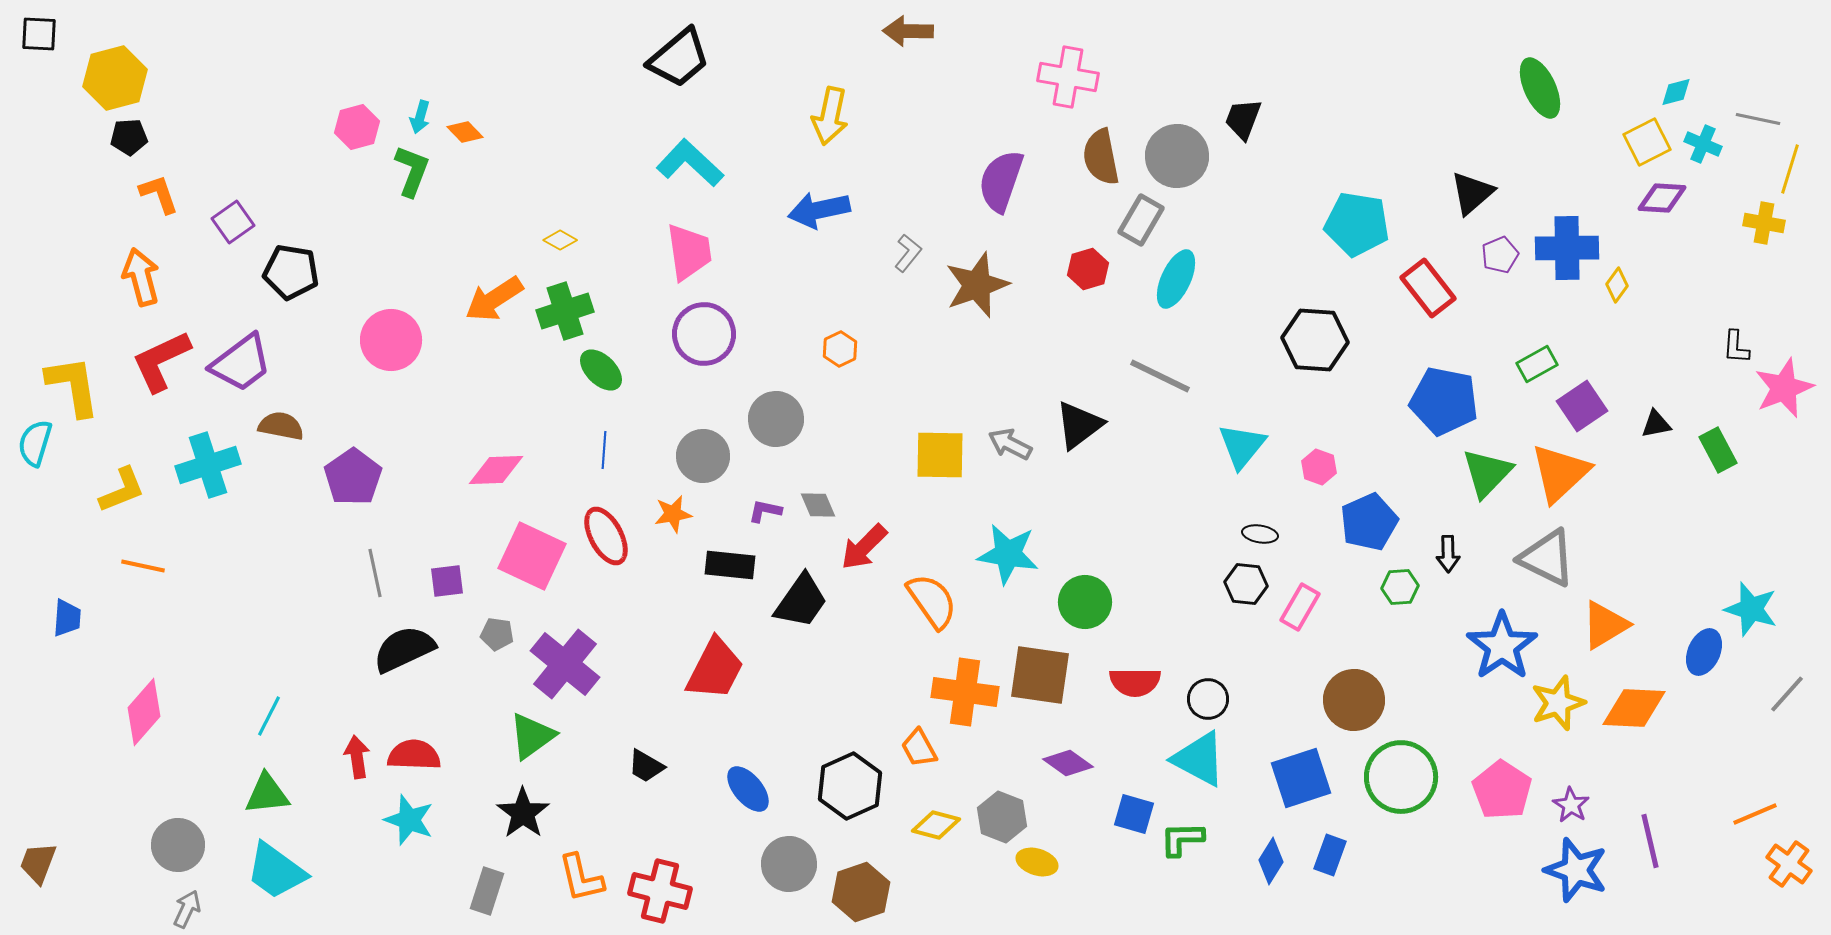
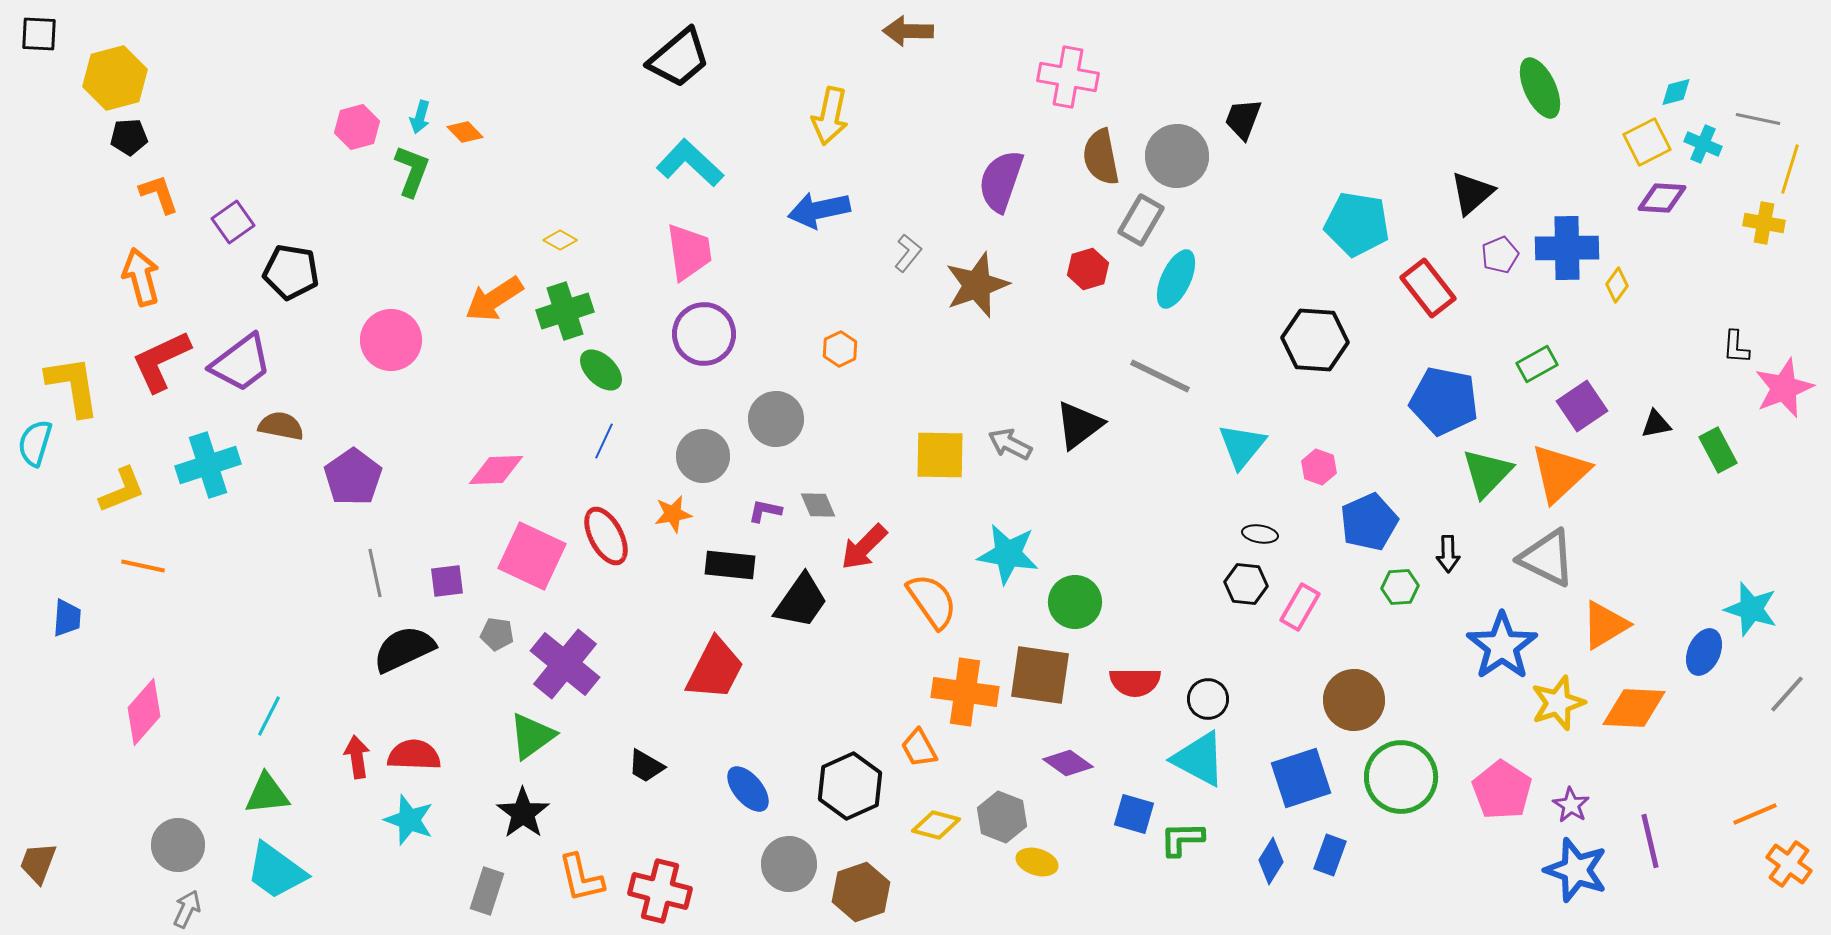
blue line at (604, 450): moved 9 px up; rotated 21 degrees clockwise
green circle at (1085, 602): moved 10 px left
